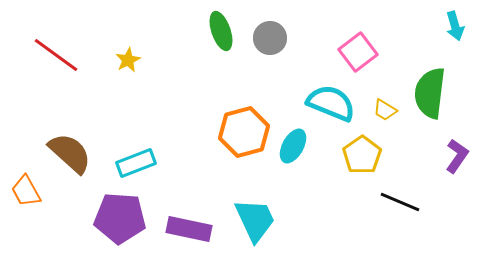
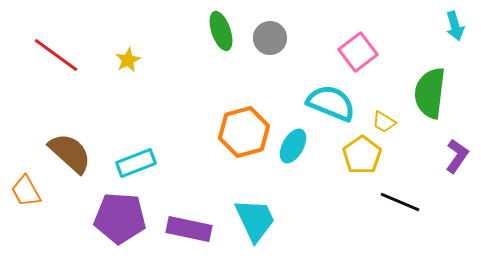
yellow trapezoid: moved 1 px left, 12 px down
